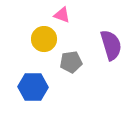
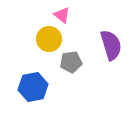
pink triangle: rotated 18 degrees clockwise
yellow circle: moved 5 px right
blue hexagon: rotated 12 degrees counterclockwise
